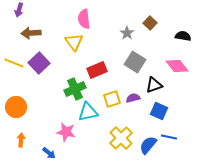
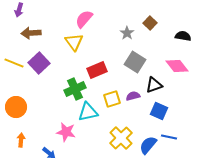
pink semicircle: rotated 48 degrees clockwise
purple semicircle: moved 2 px up
